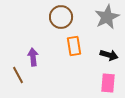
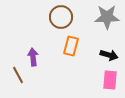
gray star: rotated 25 degrees clockwise
orange rectangle: moved 3 px left; rotated 24 degrees clockwise
pink rectangle: moved 2 px right, 3 px up
